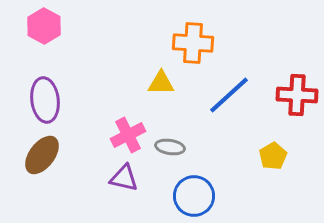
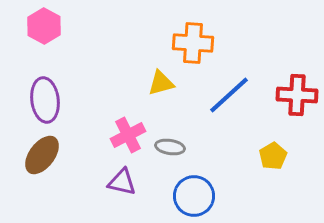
yellow triangle: rotated 16 degrees counterclockwise
purple triangle: moved 2 px left, 4 px down
